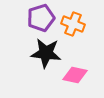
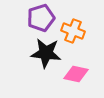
orange cross: moved 7 px down
pink diamond: moved 1 px right, 1 px up
